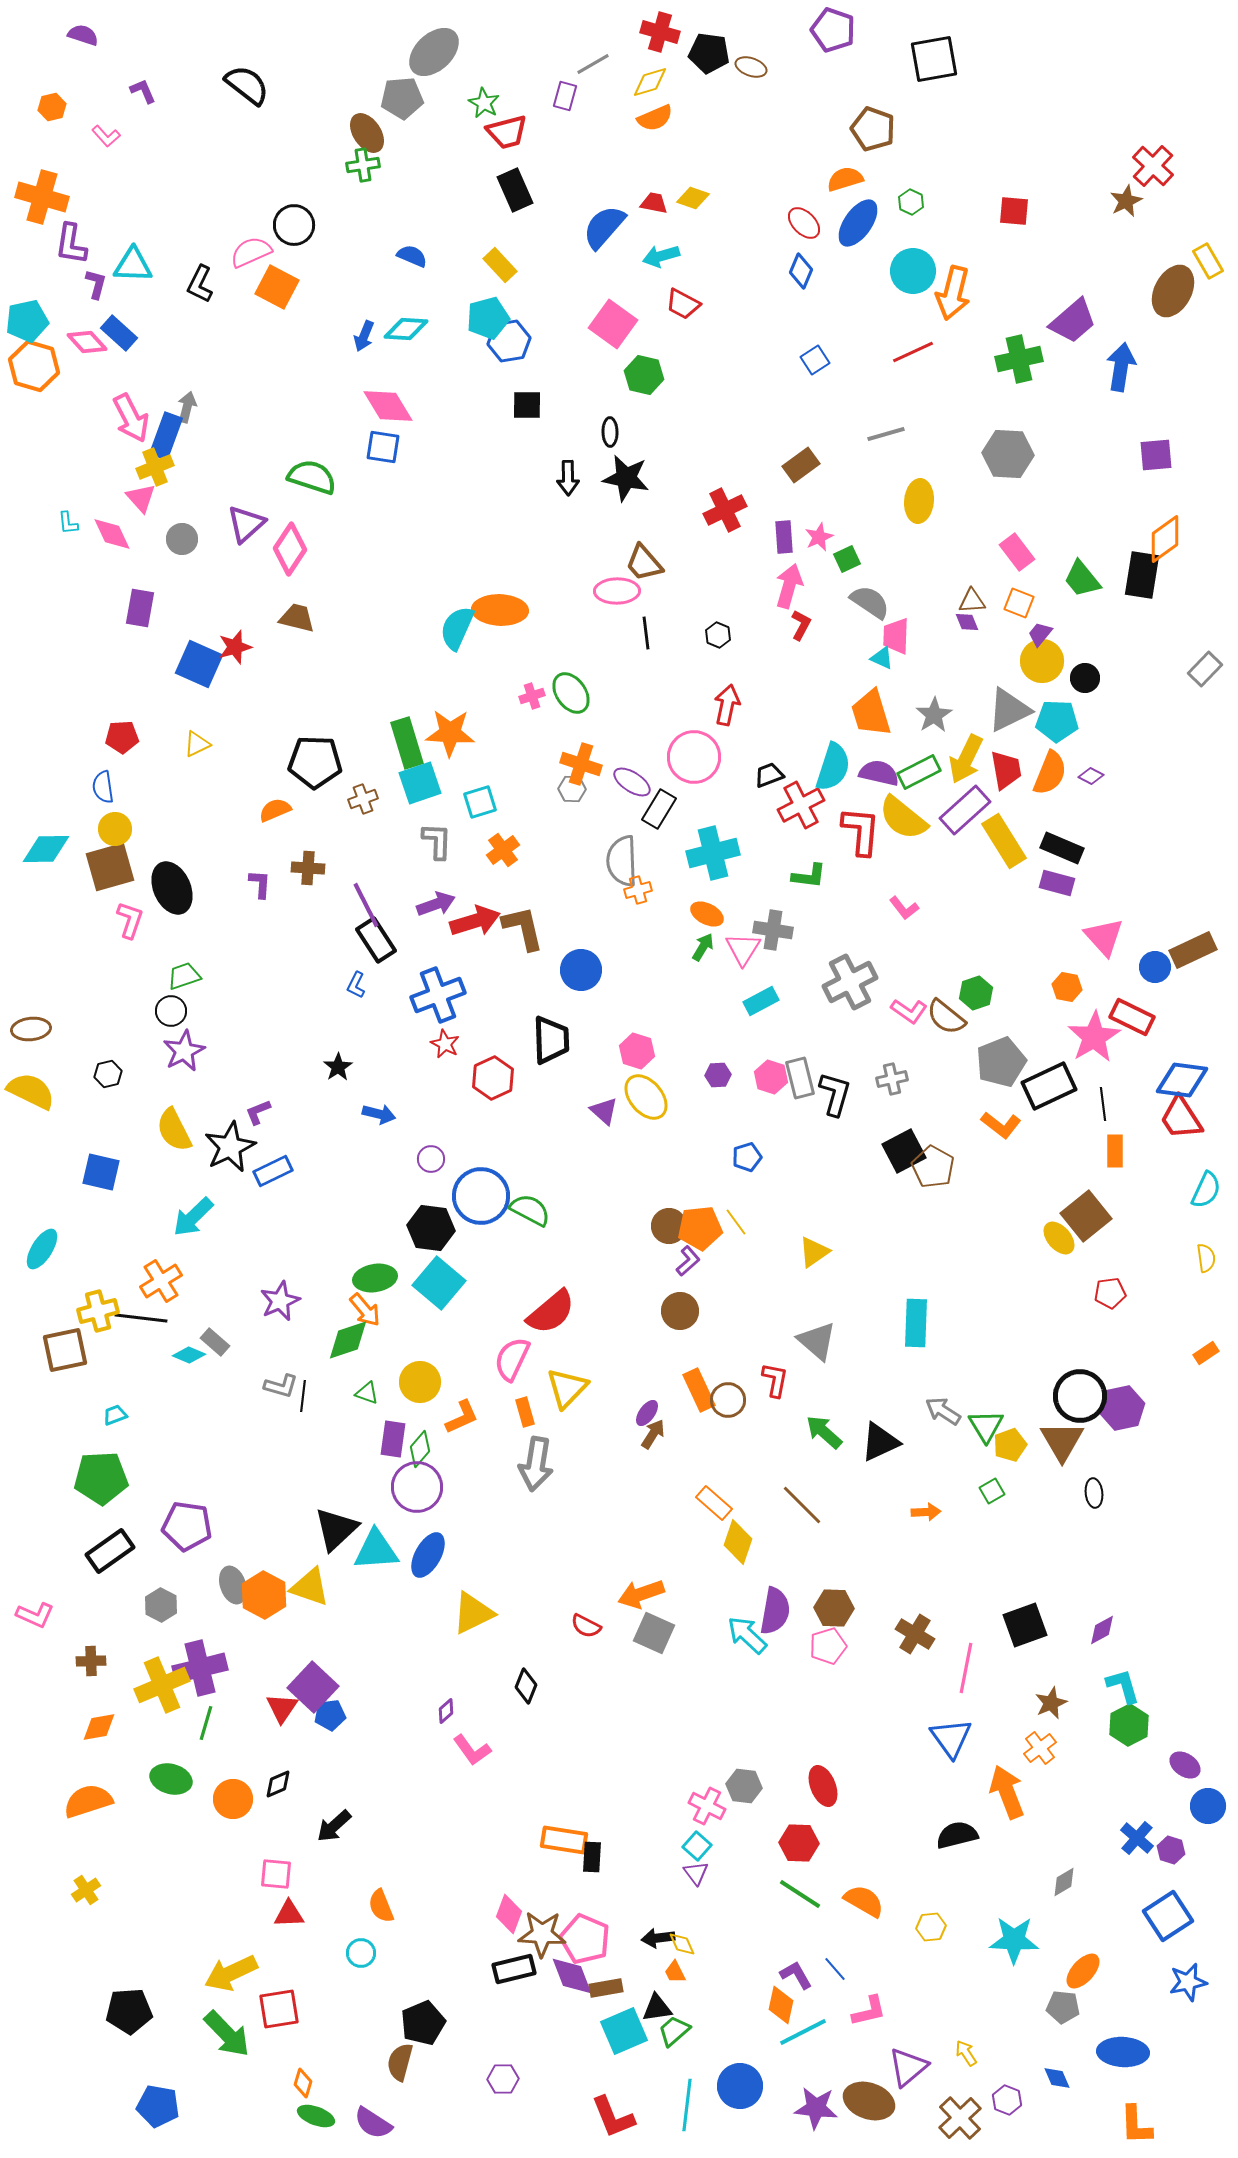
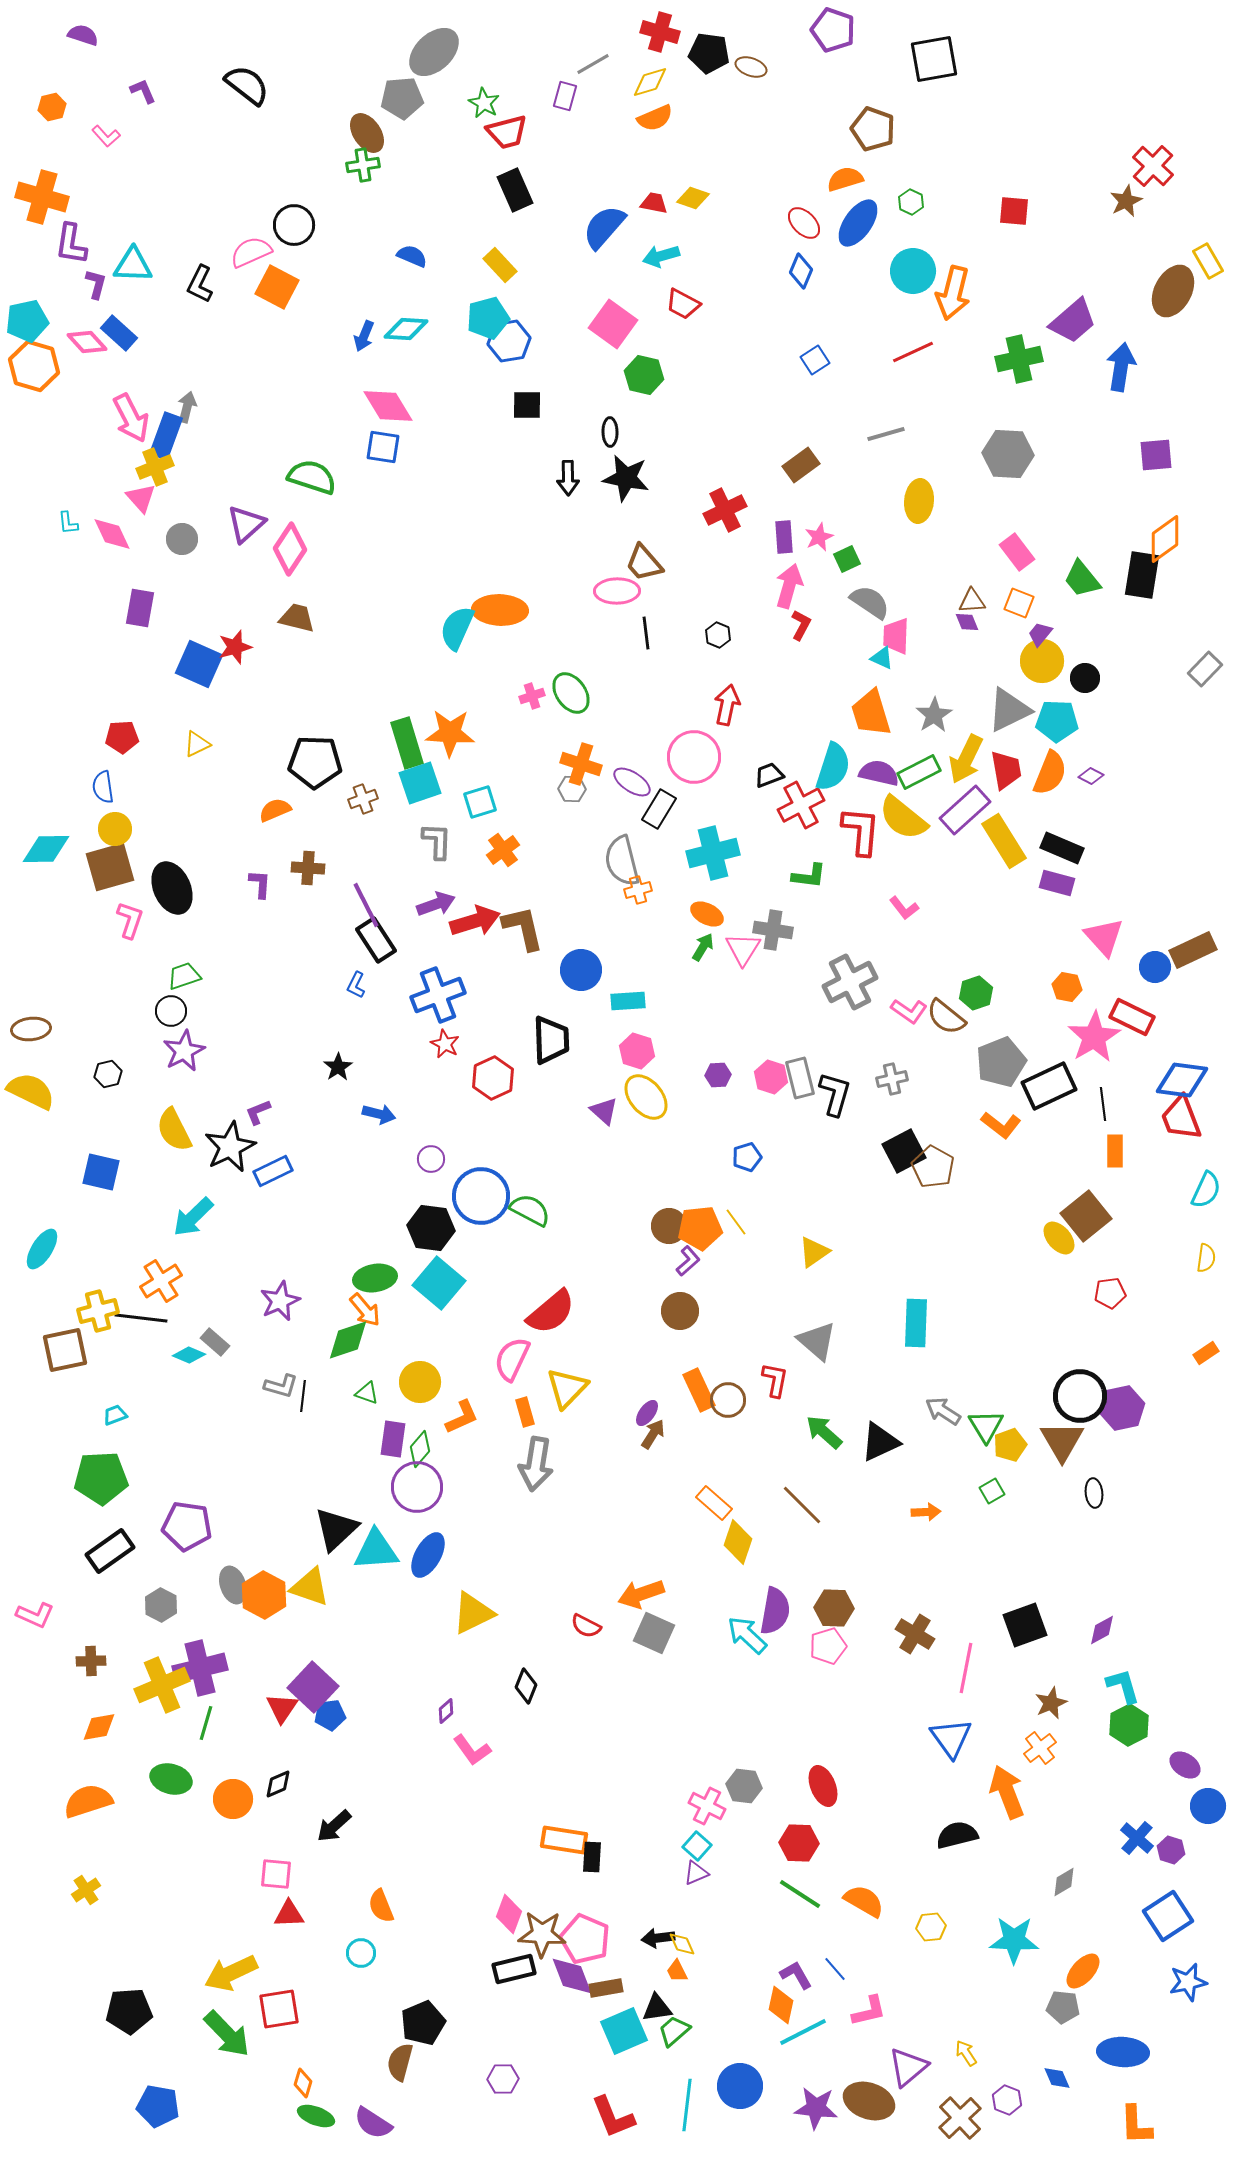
gray semicircle at (622, 861): rotated 12 degrees counterclockwise
cyan rectangle at (761, 1001): moved 133 px left; rotated 24 degrees clockwise
red trapezoid at (1181, 1118): rotated 12 degrees clockwise
yellow semicircle at (1206, 1258): rotated 16 degrees clockwise
purple triangle at (696, 1873): rotated 44 degrees clockwise
orange trapezoid at (675, 1972): moved 2 px right, 1 px up
